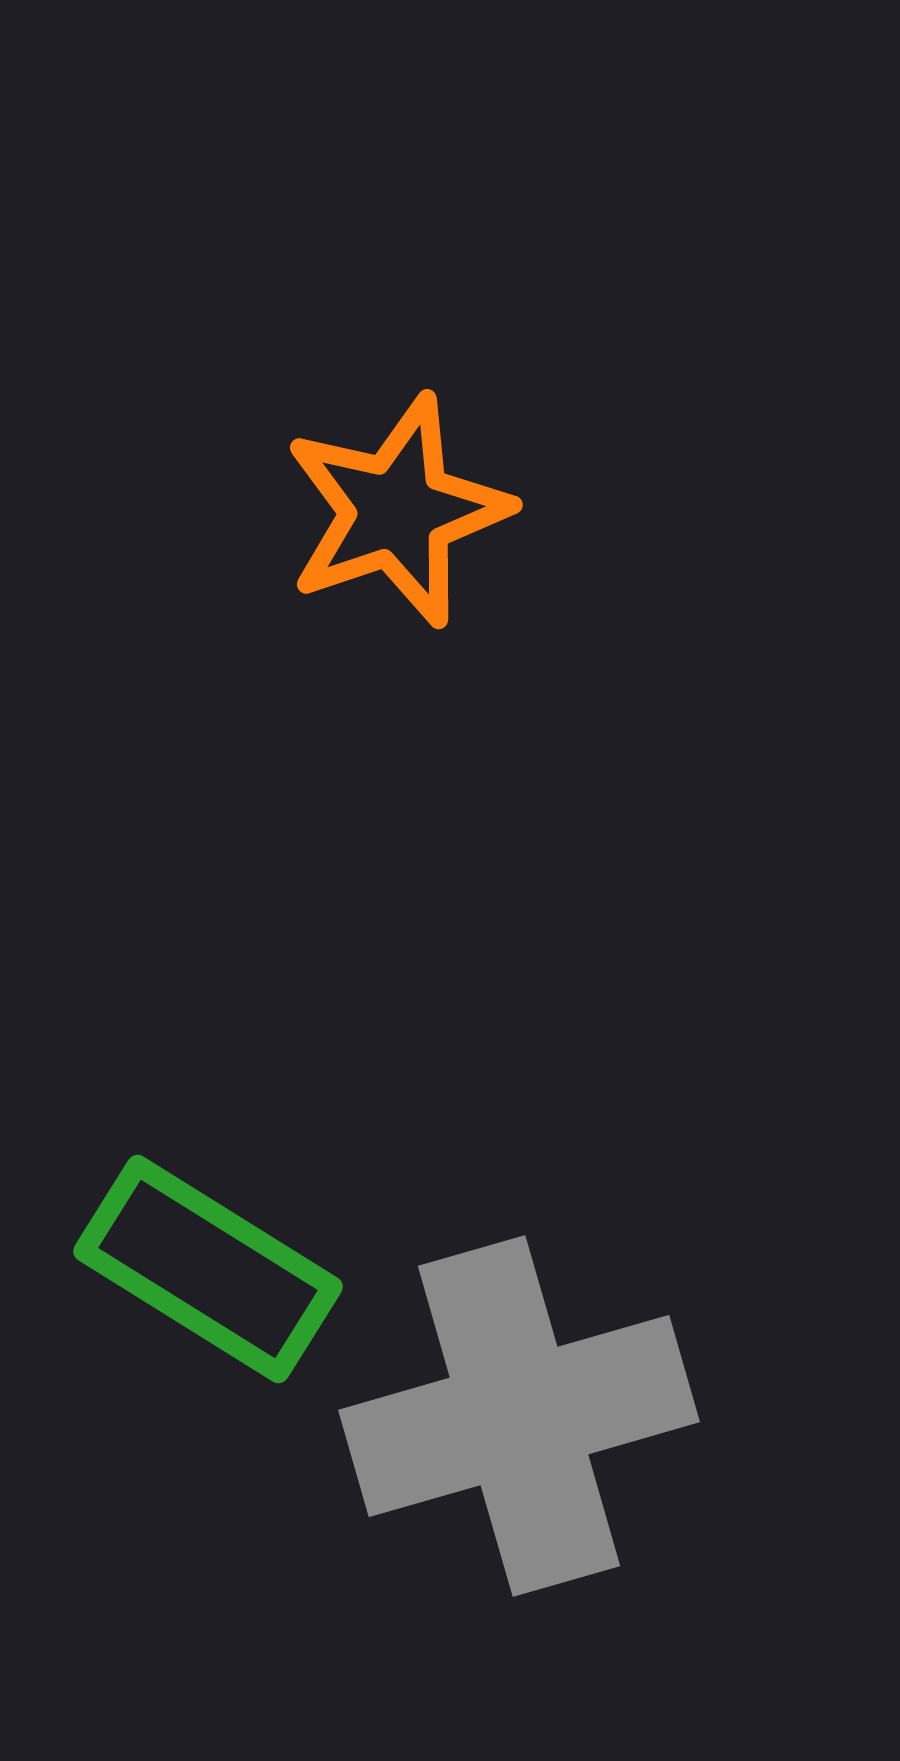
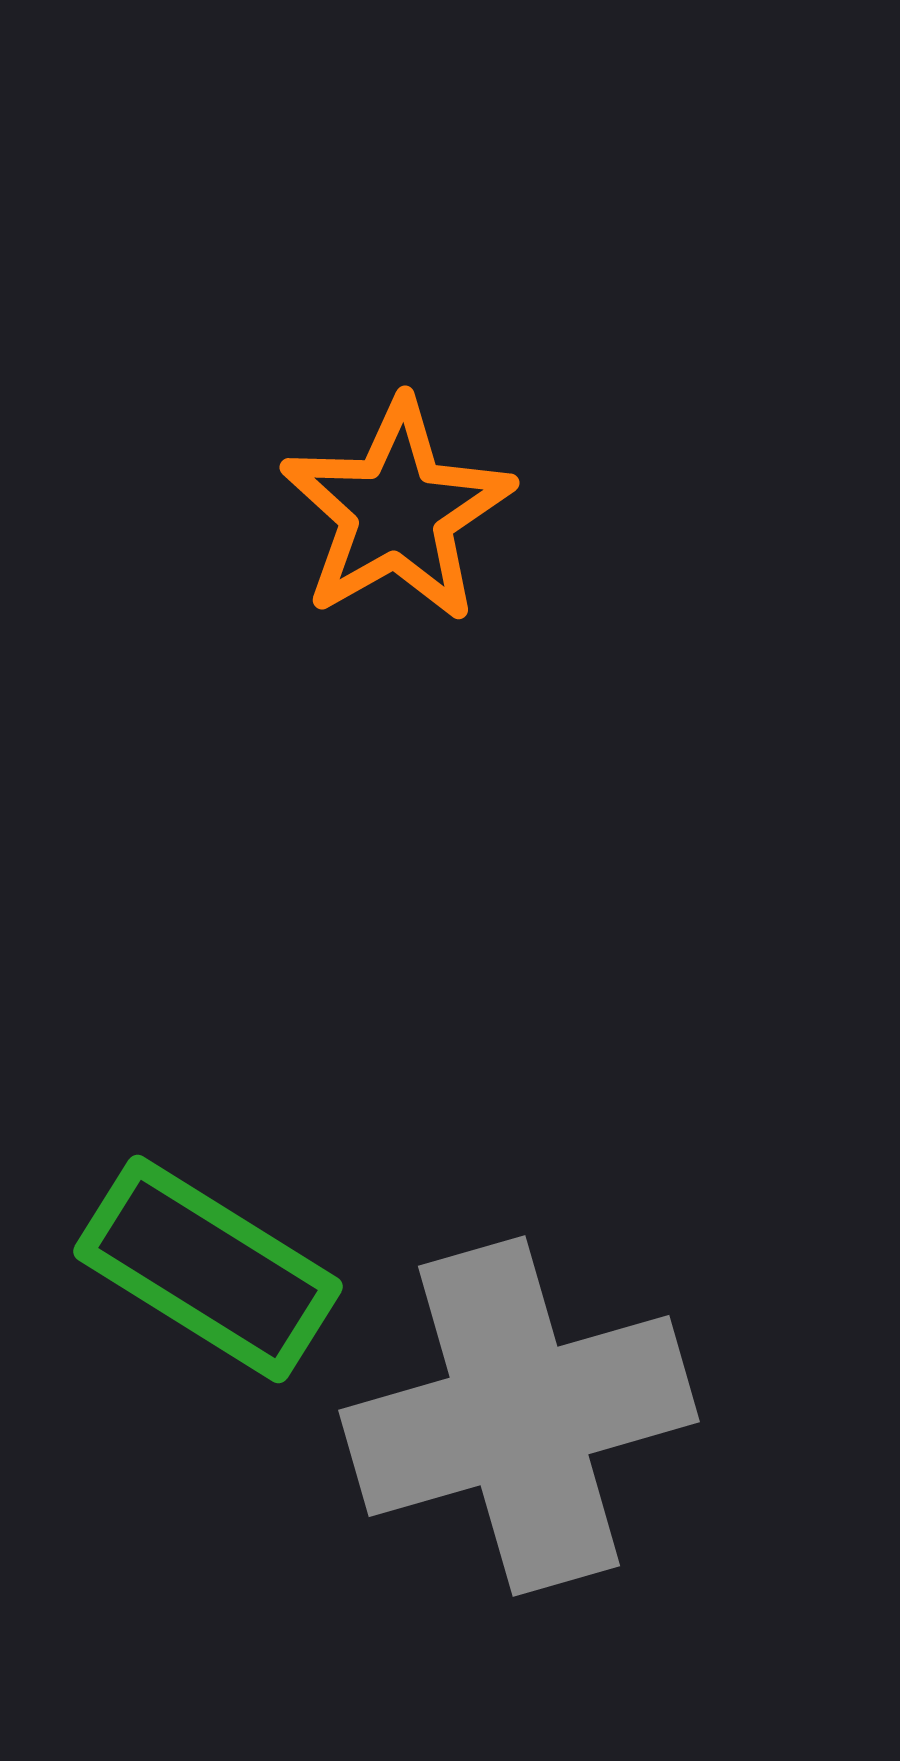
orange star: rotated 11 degrees counterclockwise
